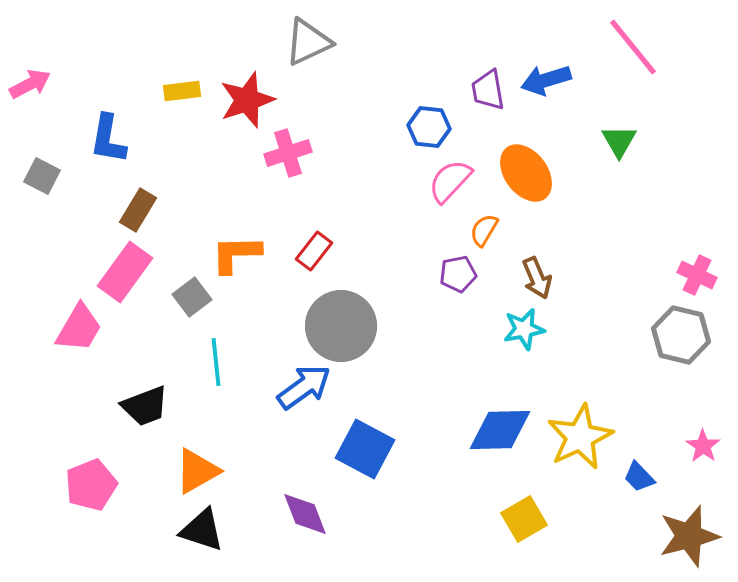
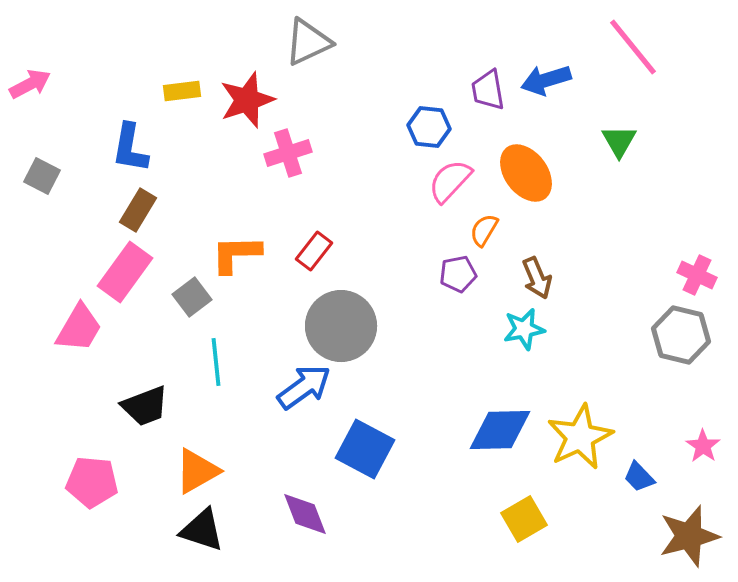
blue L-shape at (108, 139): moved 22 px right, 9 px down
pink pentagon at (91, 485): moved 1 px right, 3 px up; rotated 27 degrees clockwise
